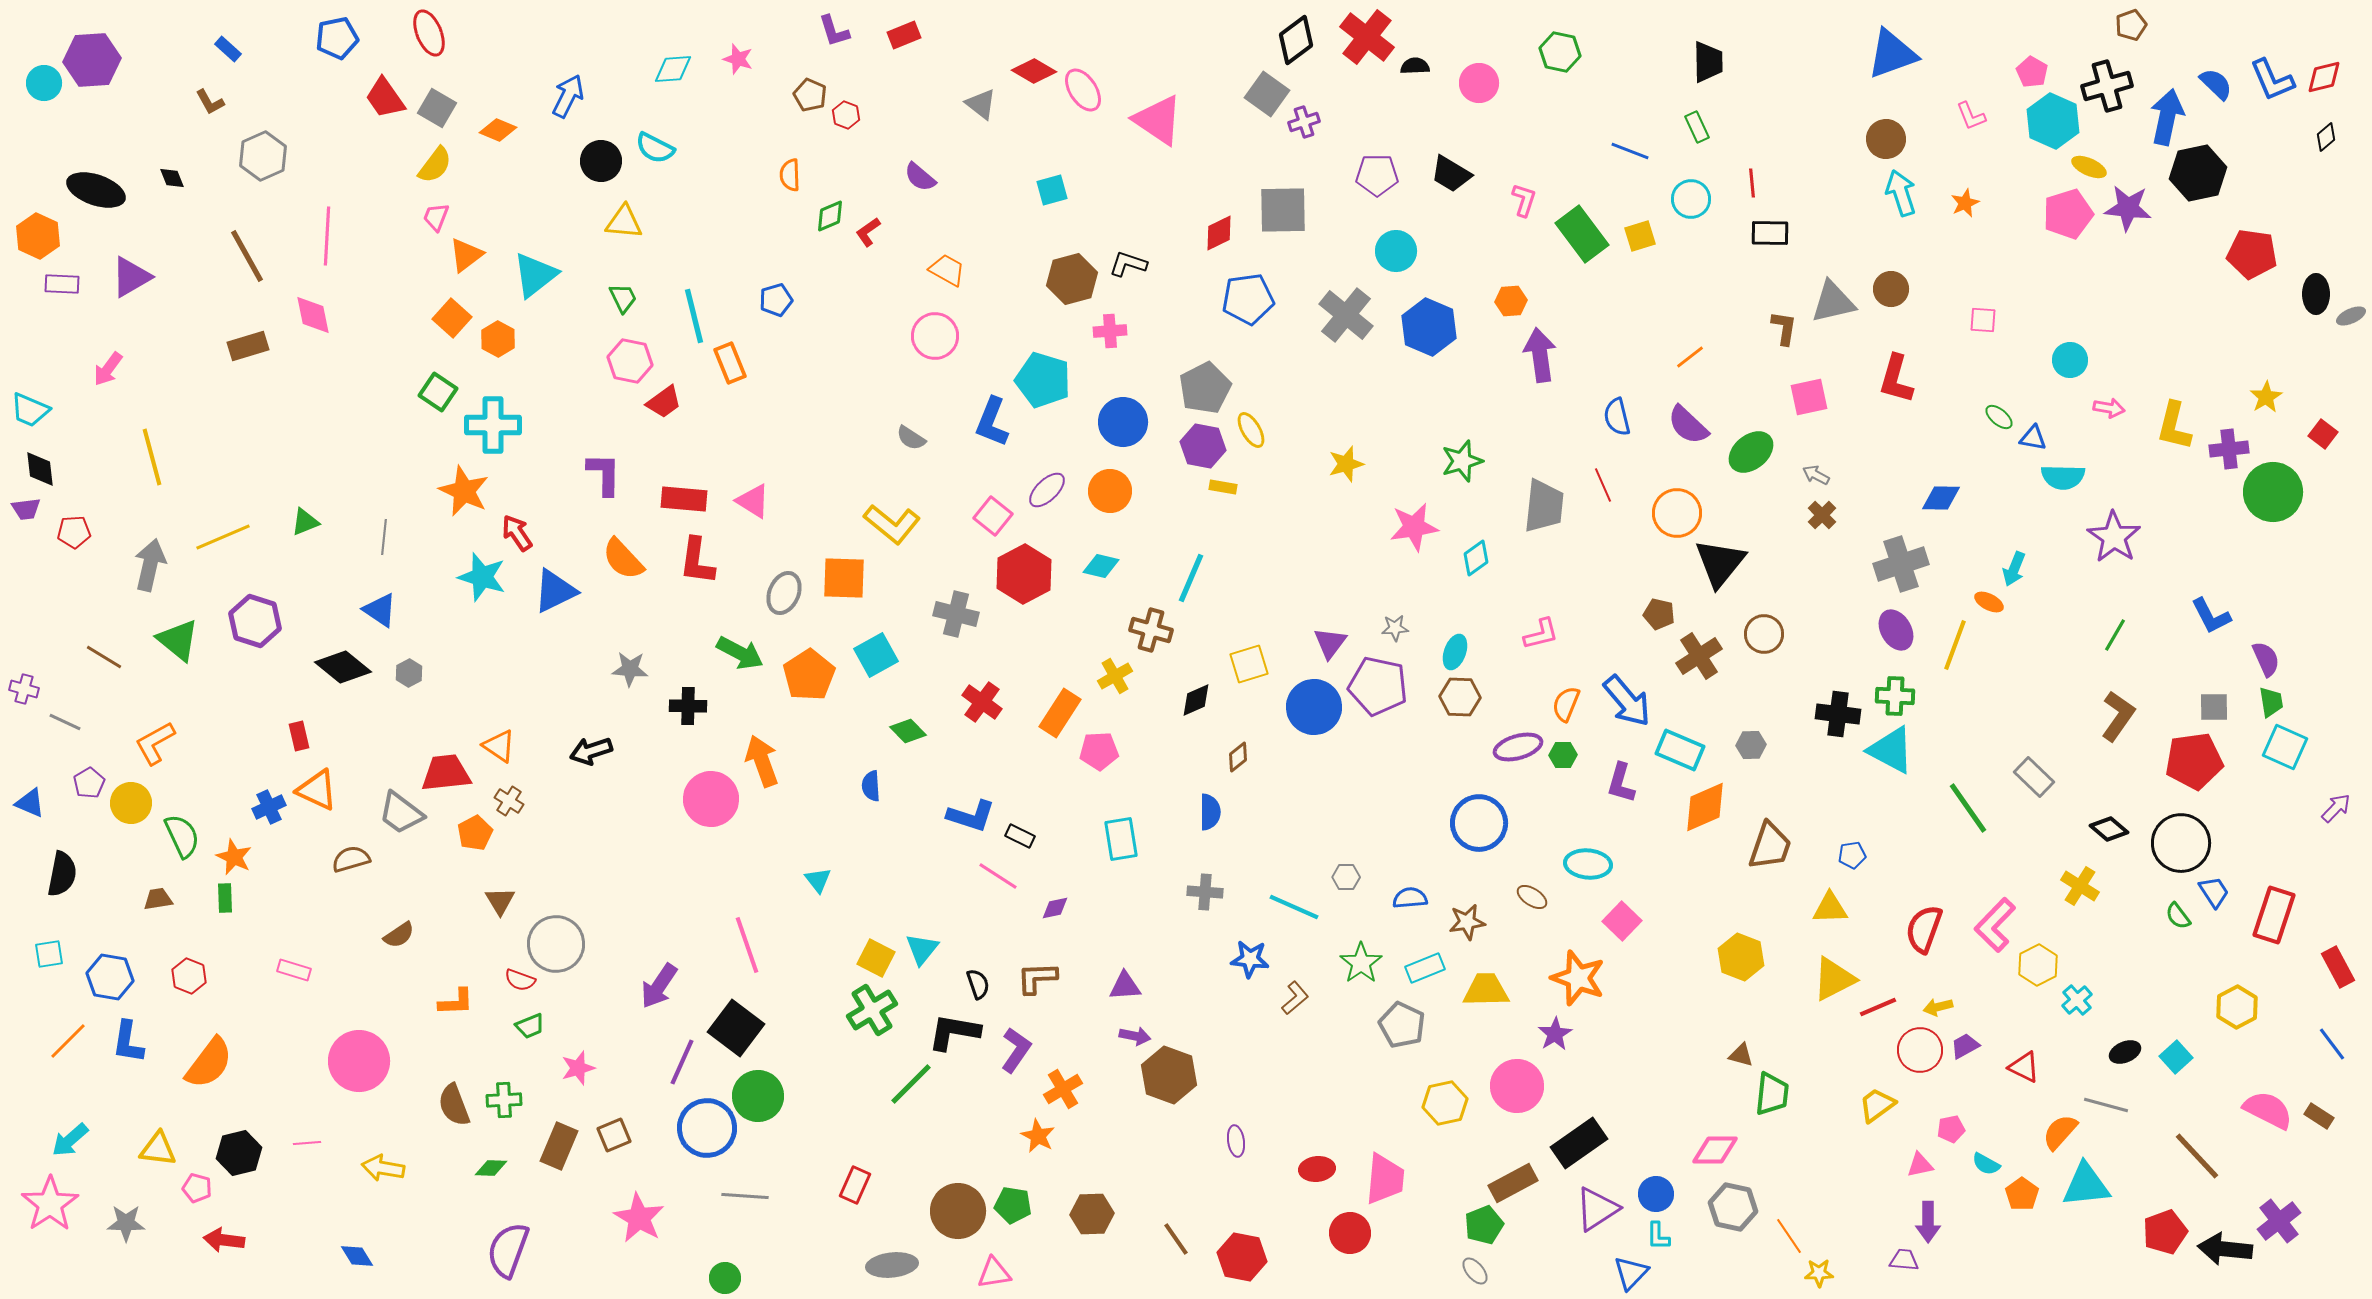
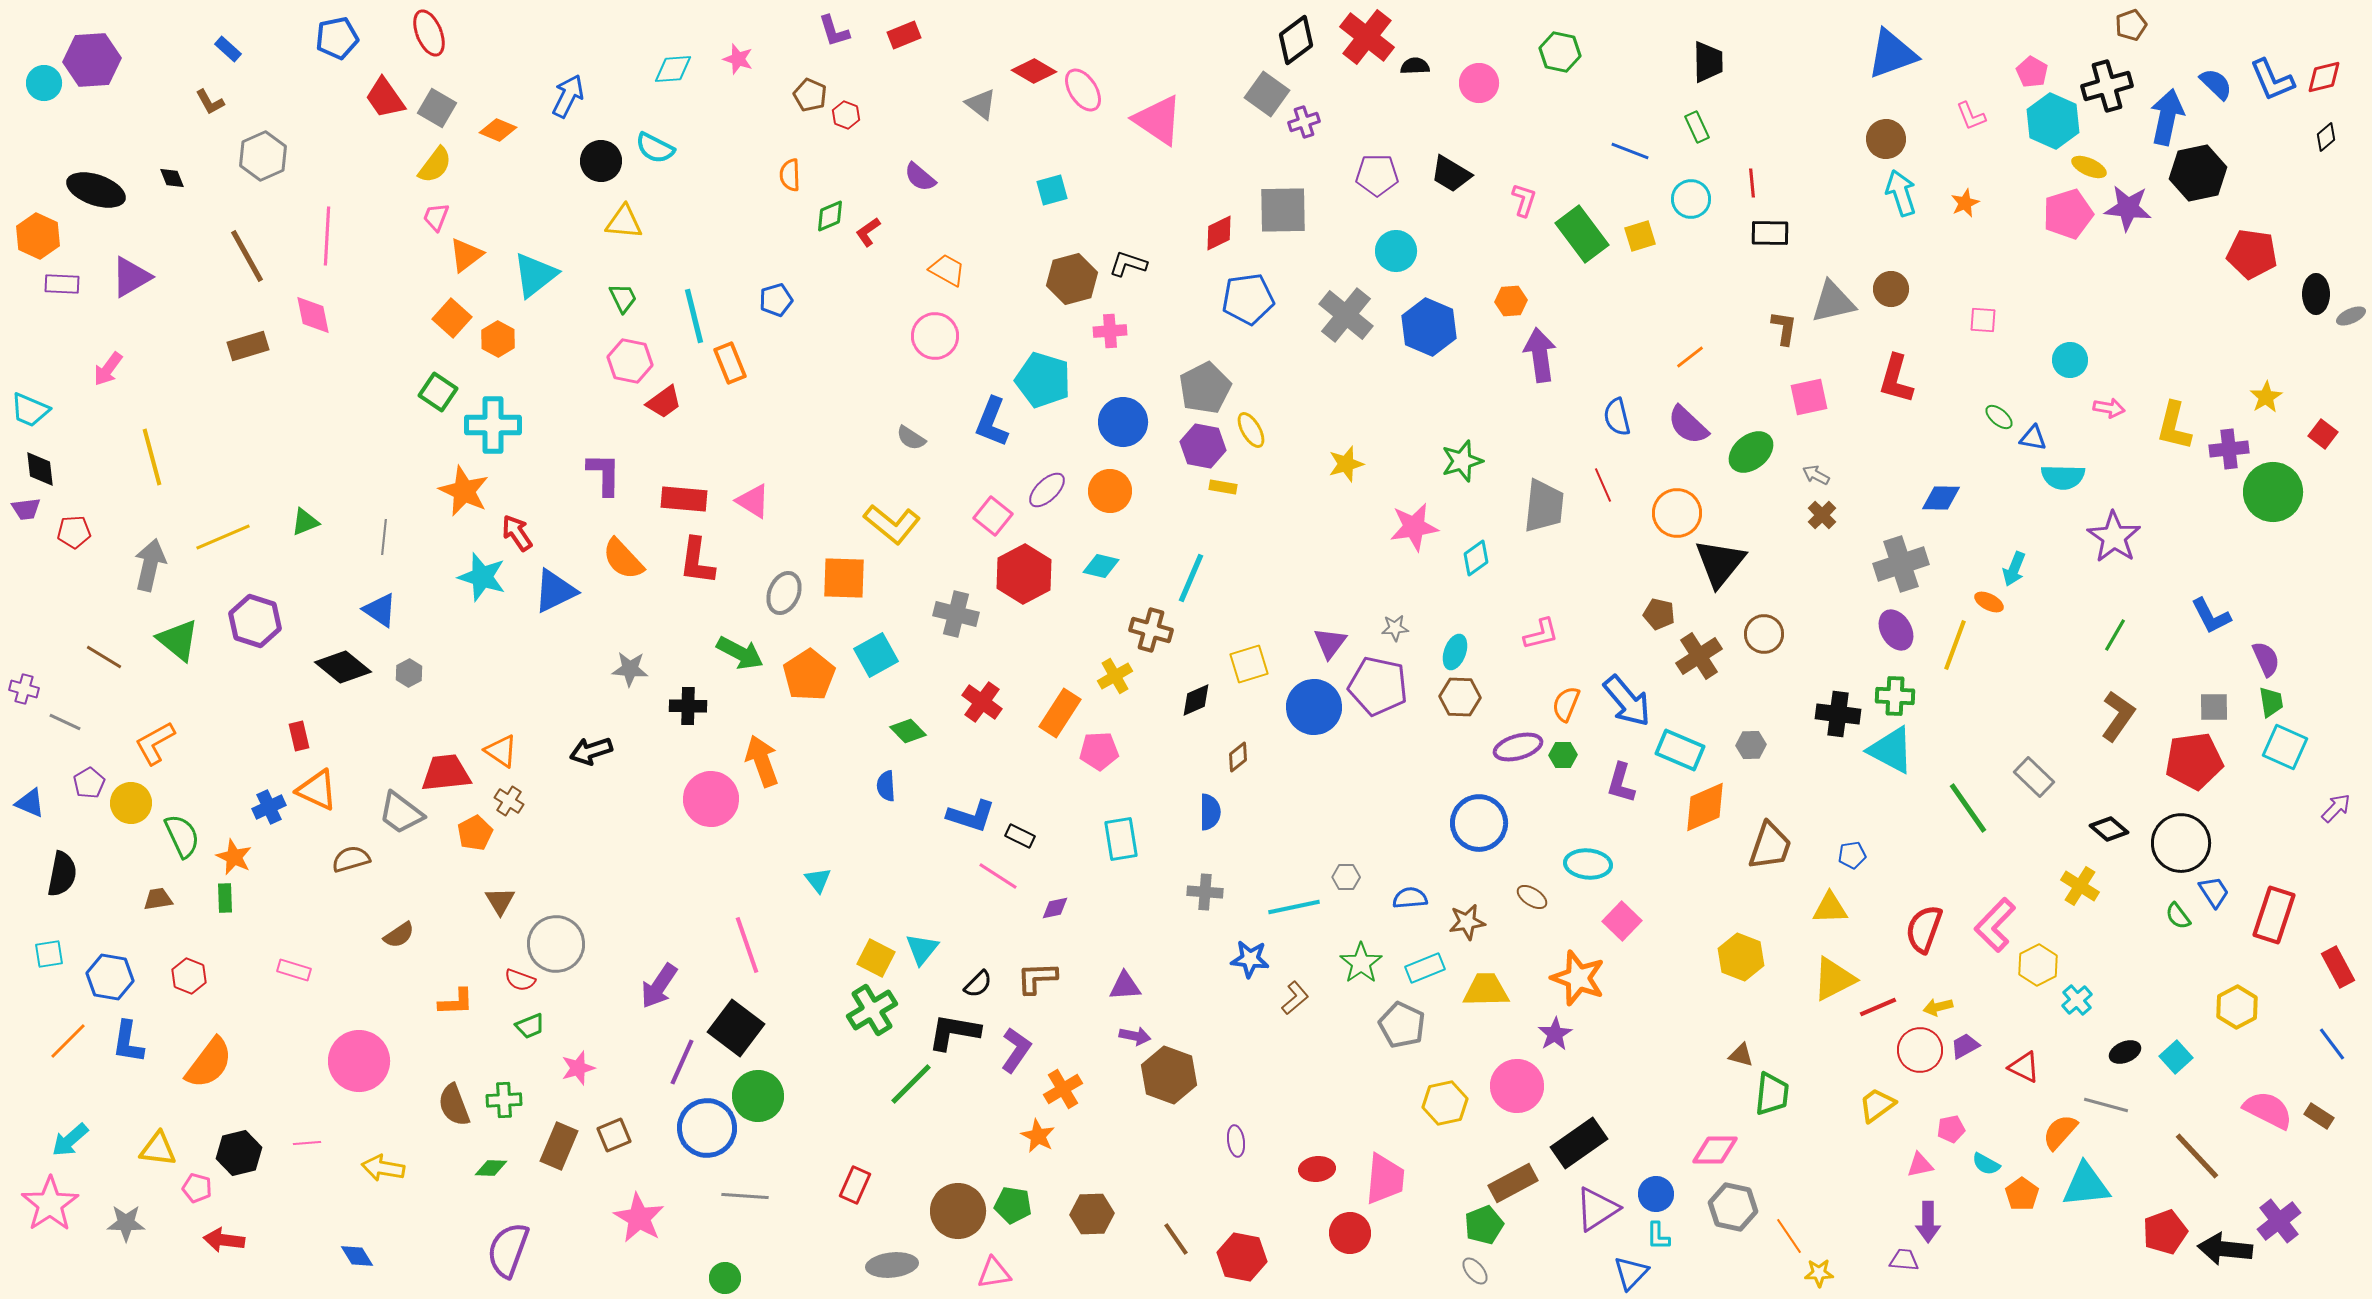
orange triangle at (499, 746): moved 2 px right, 5 px down
blue semicircle at (871, 786): moved 15 px right
cyan line at (1294, 907): rotated 36 degrees counterclockwise
black semicircle at (978, 984): rotated 64 degrees clockwise
